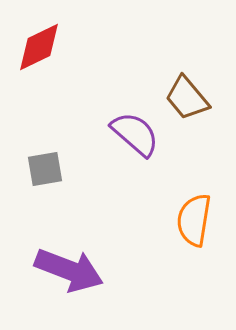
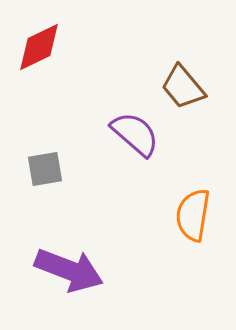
brown trapezoid: moved 4 px left, 11 px up
orange semicircle: moved 1 px left, 5 px up
